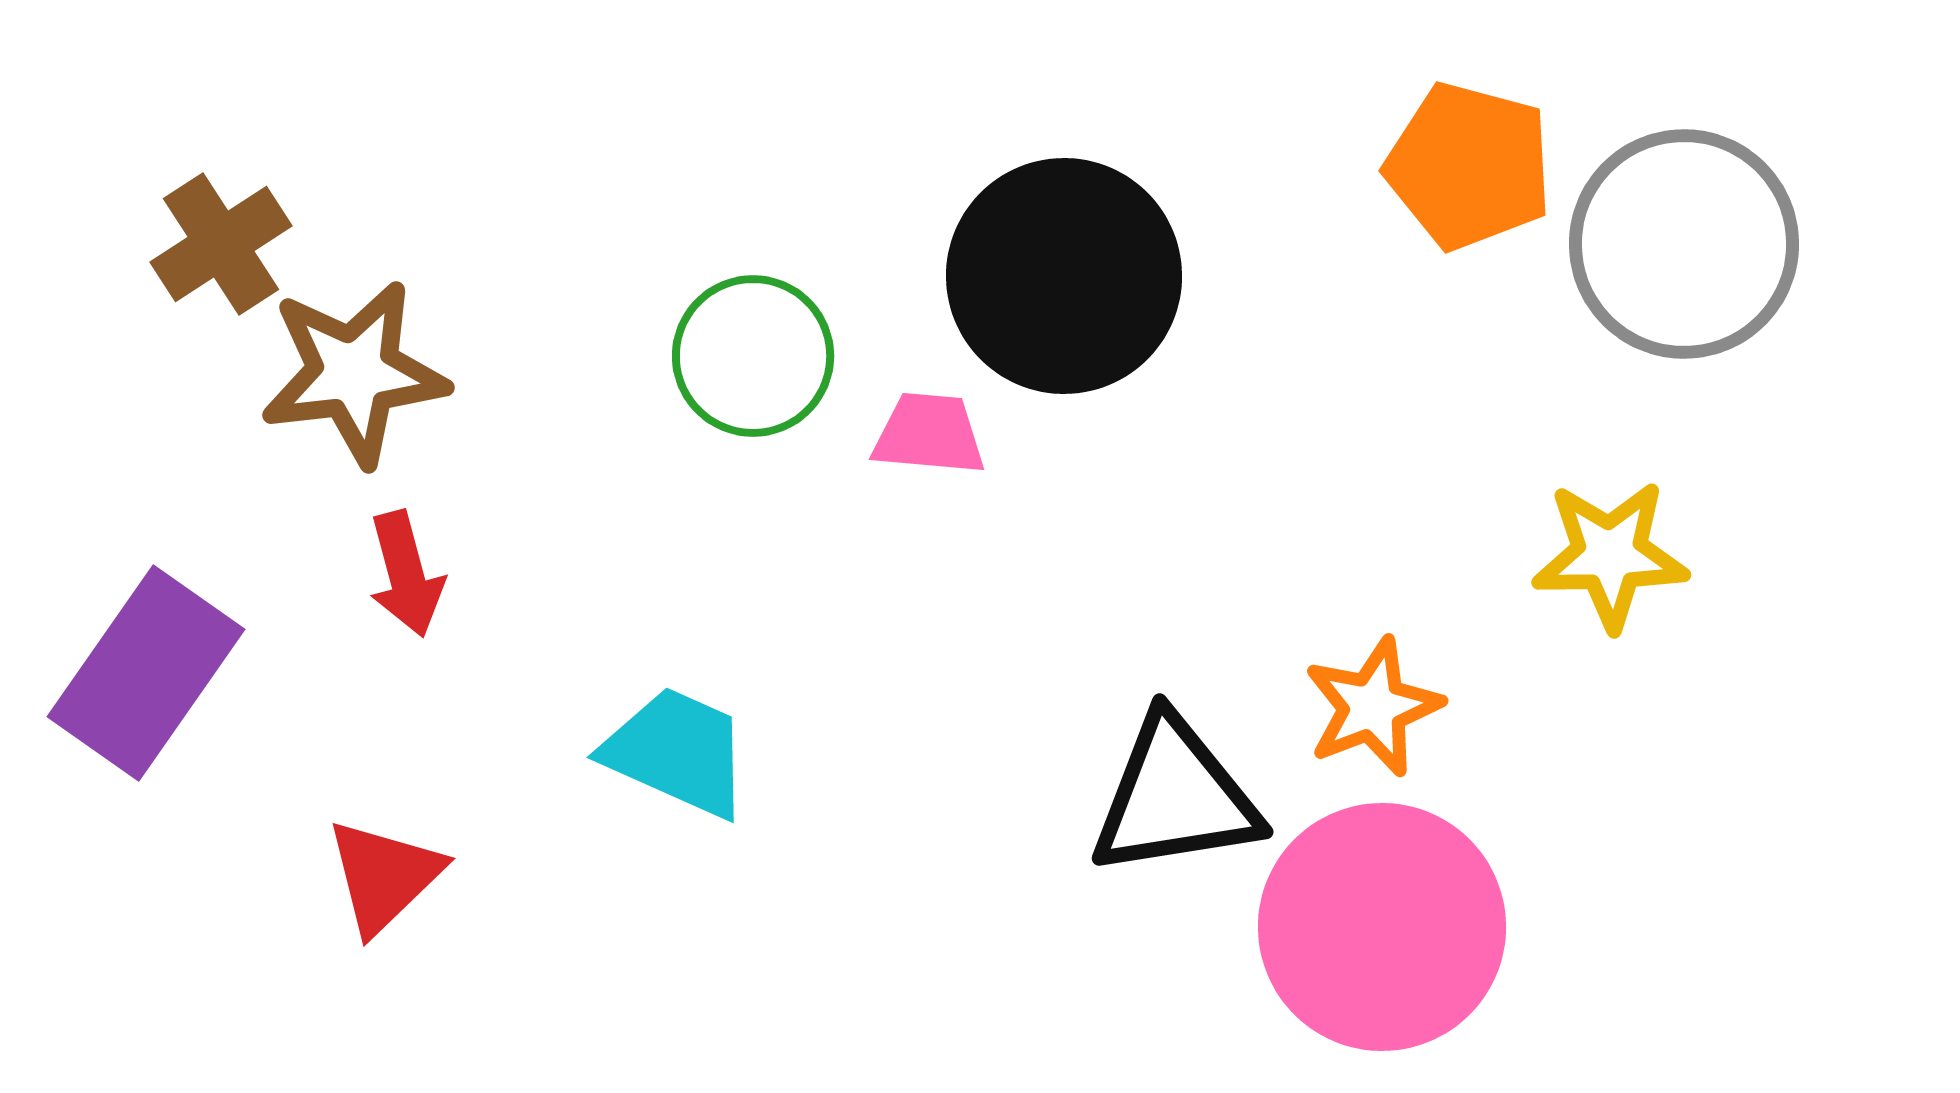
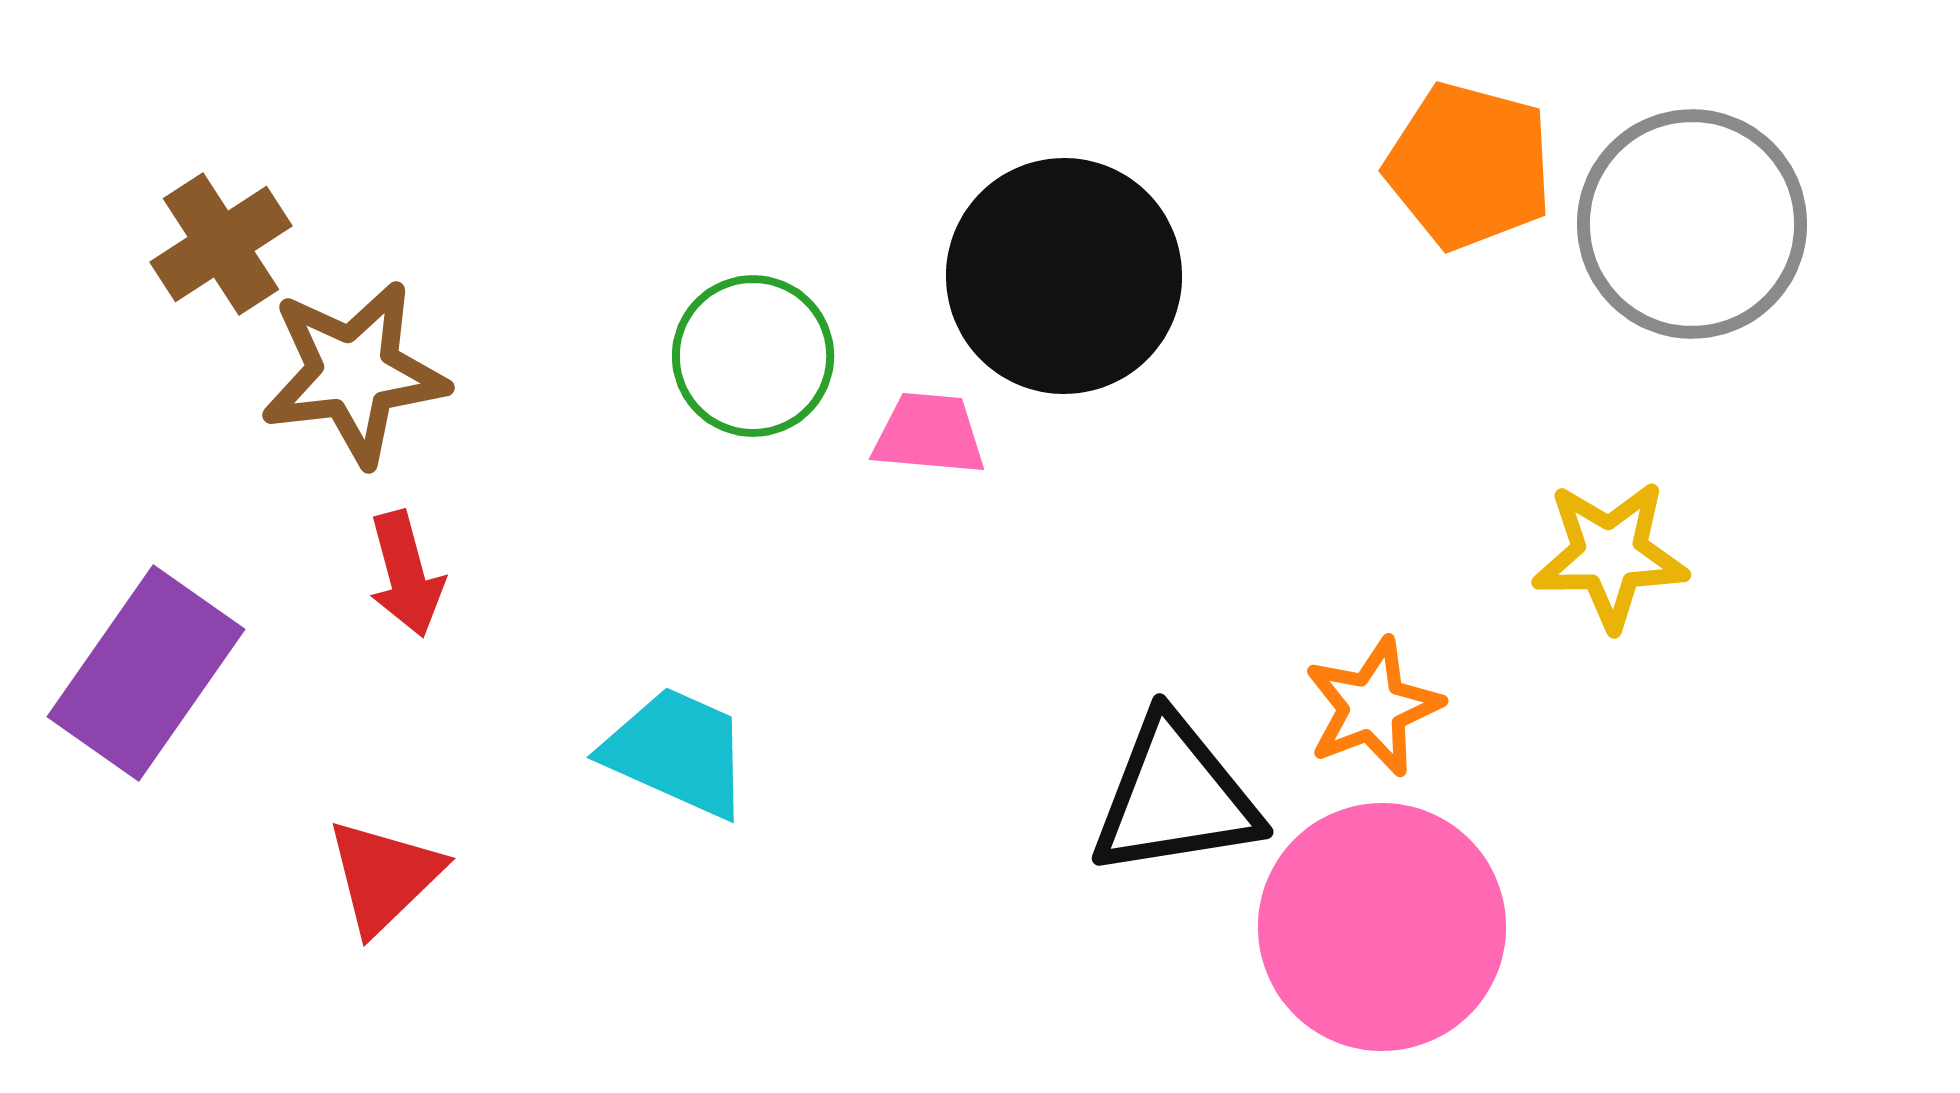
gray circle: moved 8 px right, 20 px up
